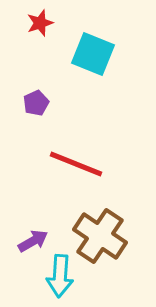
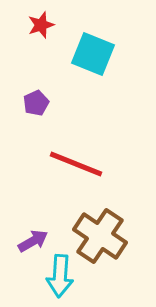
red star: moved 1 px right, 2 px down
